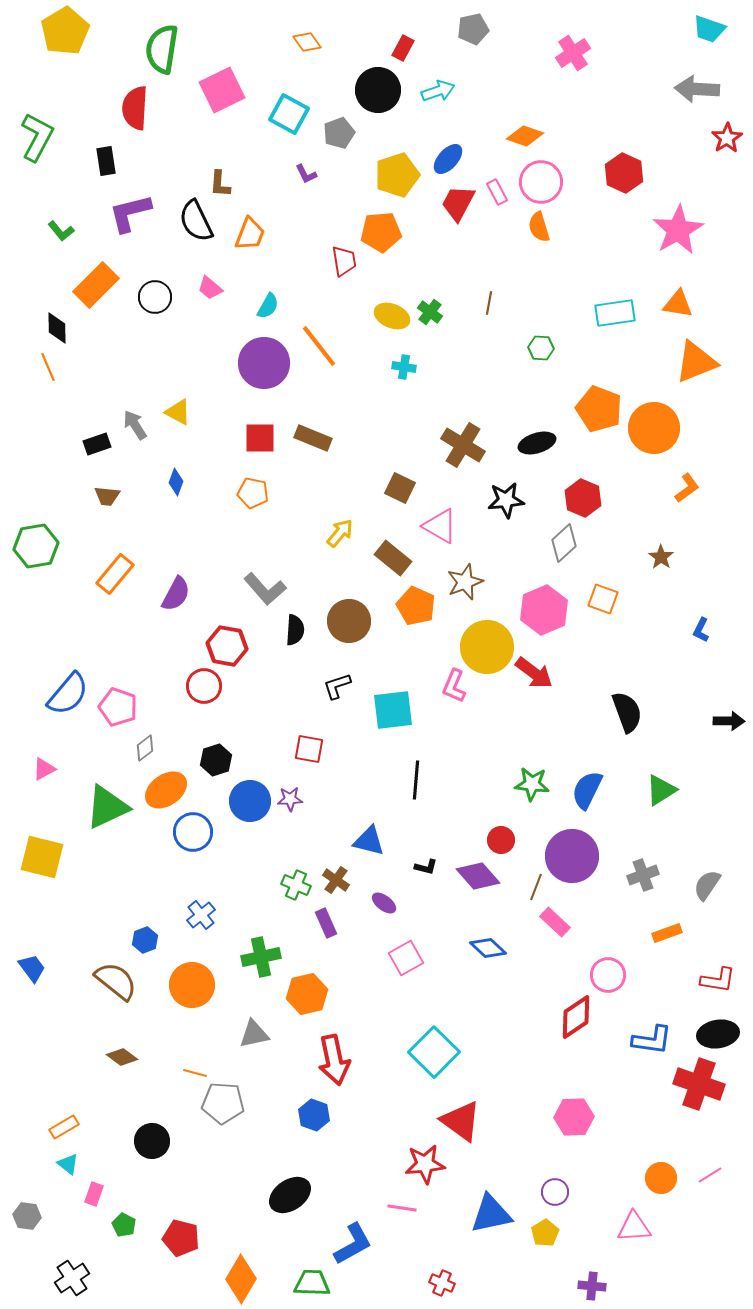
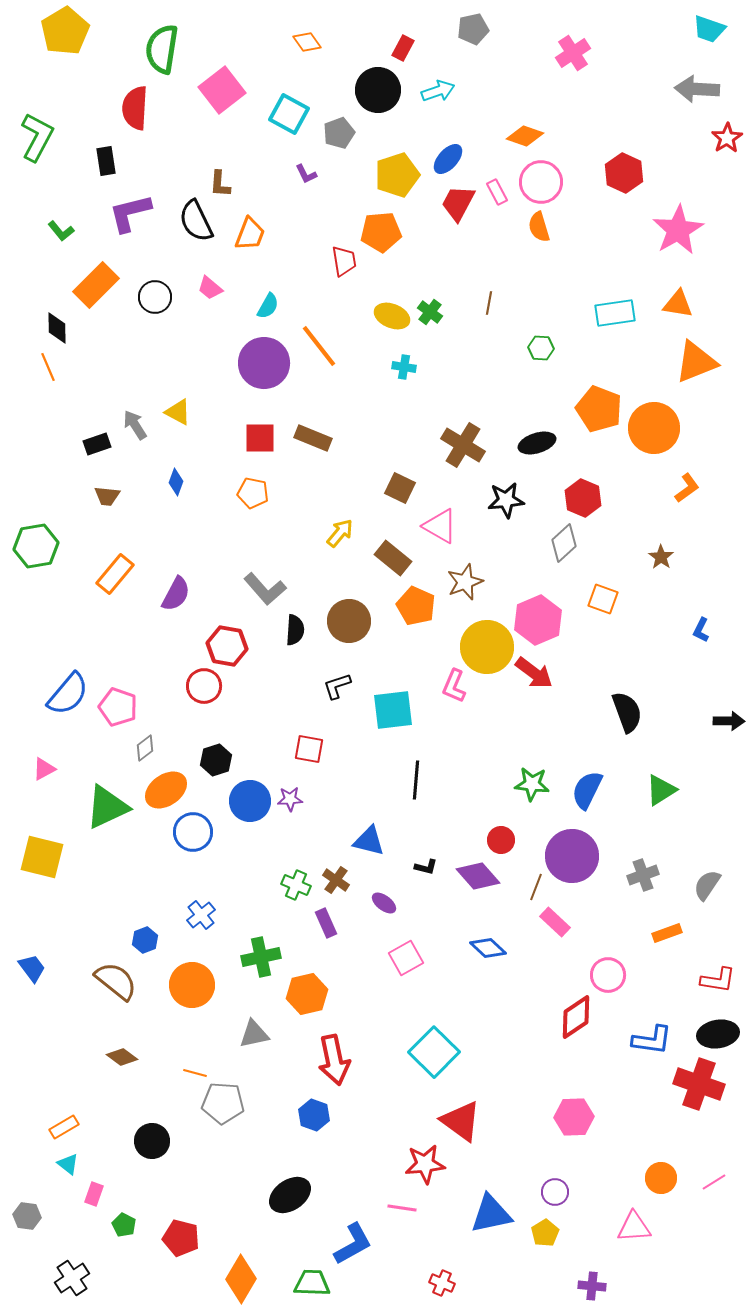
pink square at (222, 90): rotated 12 degrees counterclockwise
pink hexagon at (544, 610): moved 6 px left, 10 px down
pink line at (710, 1175): moved 4 px right, 7 px down
